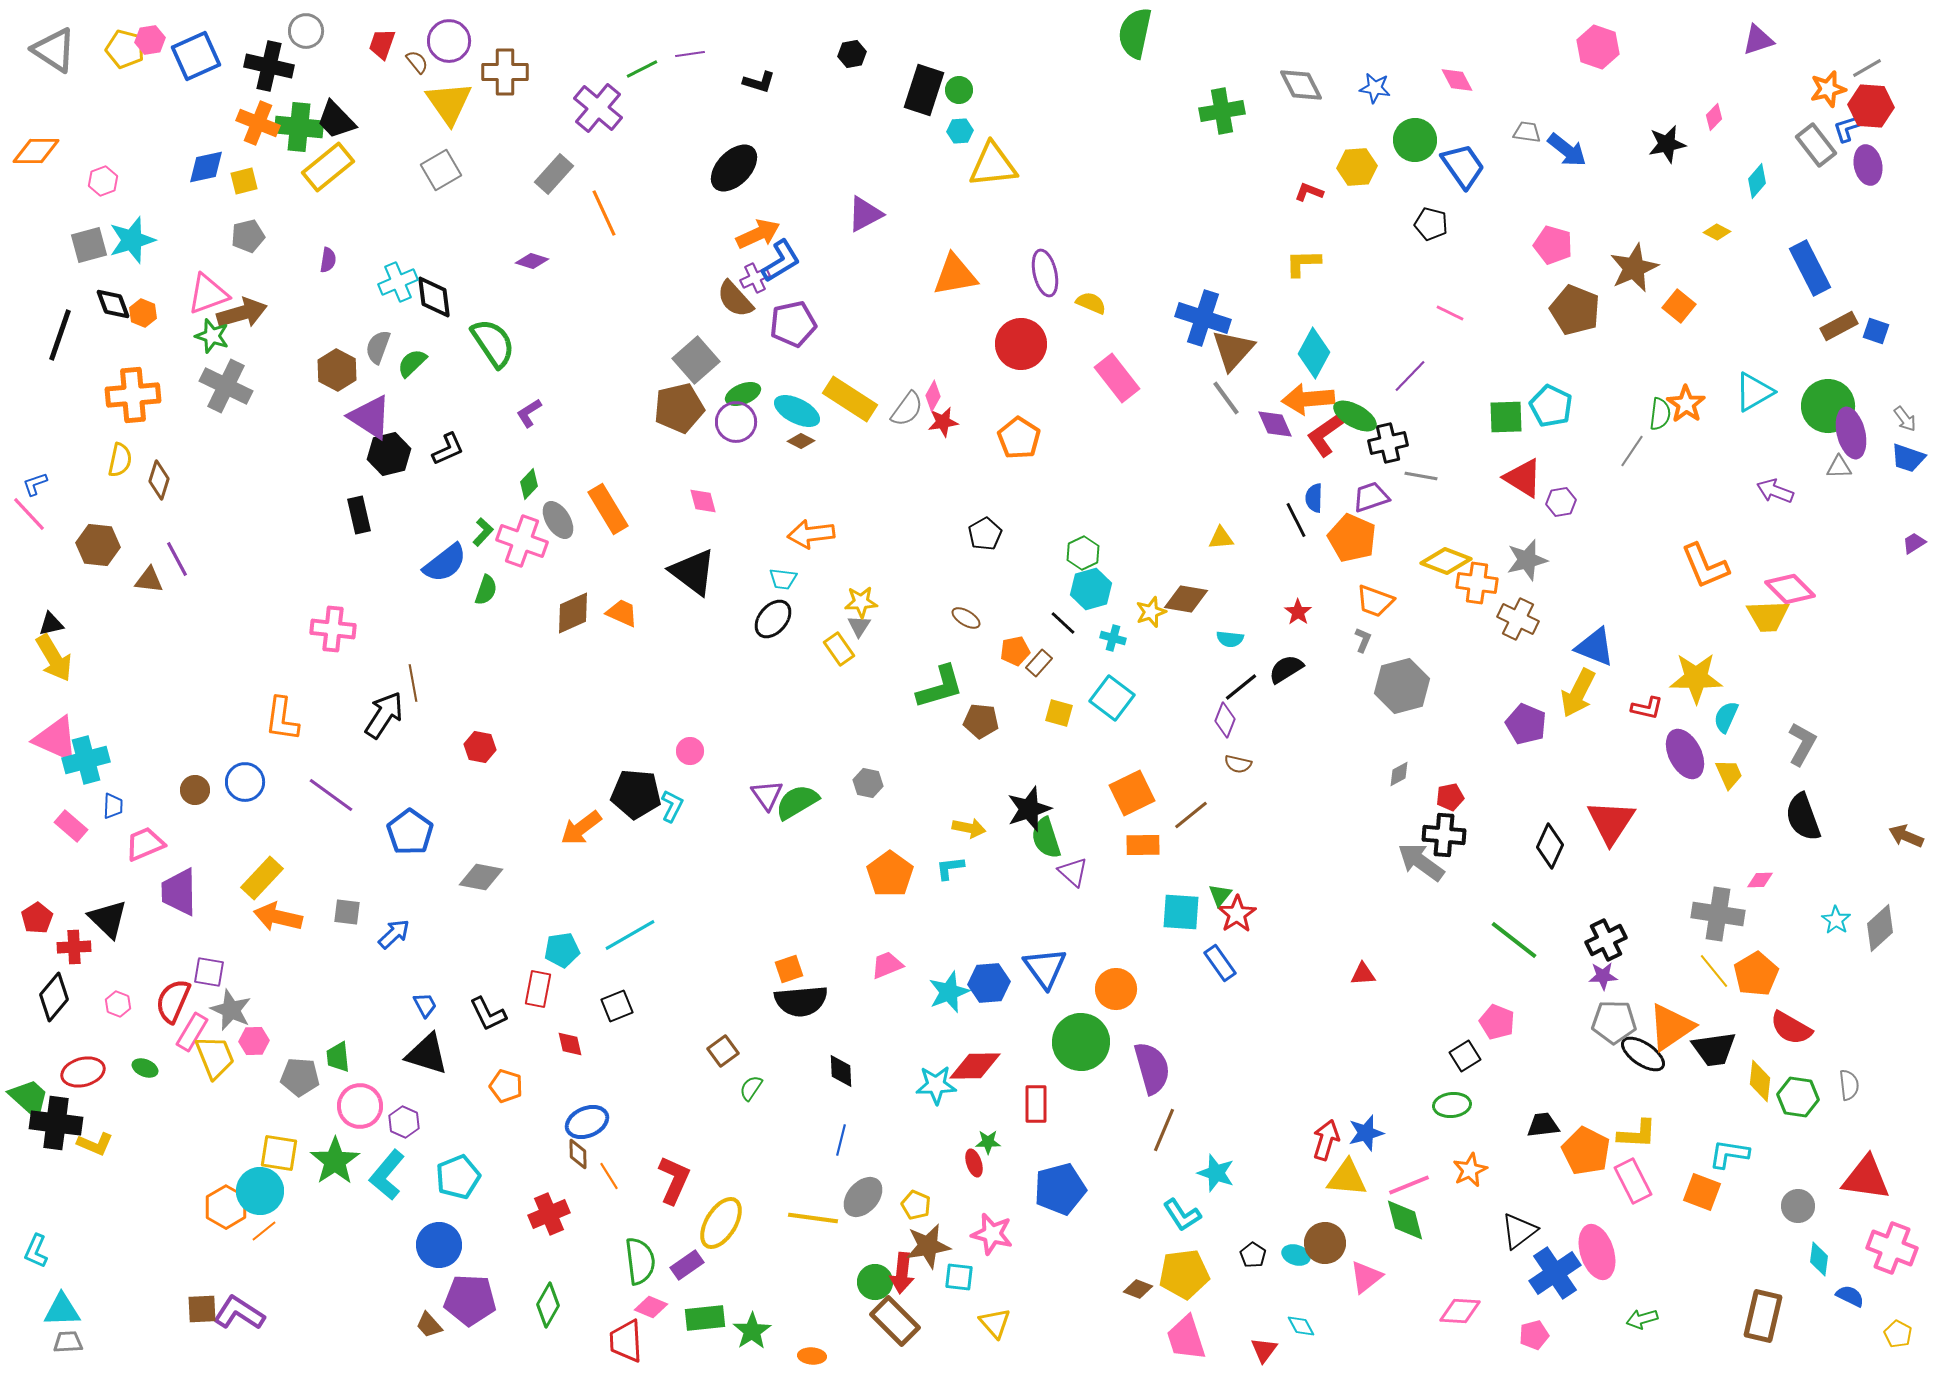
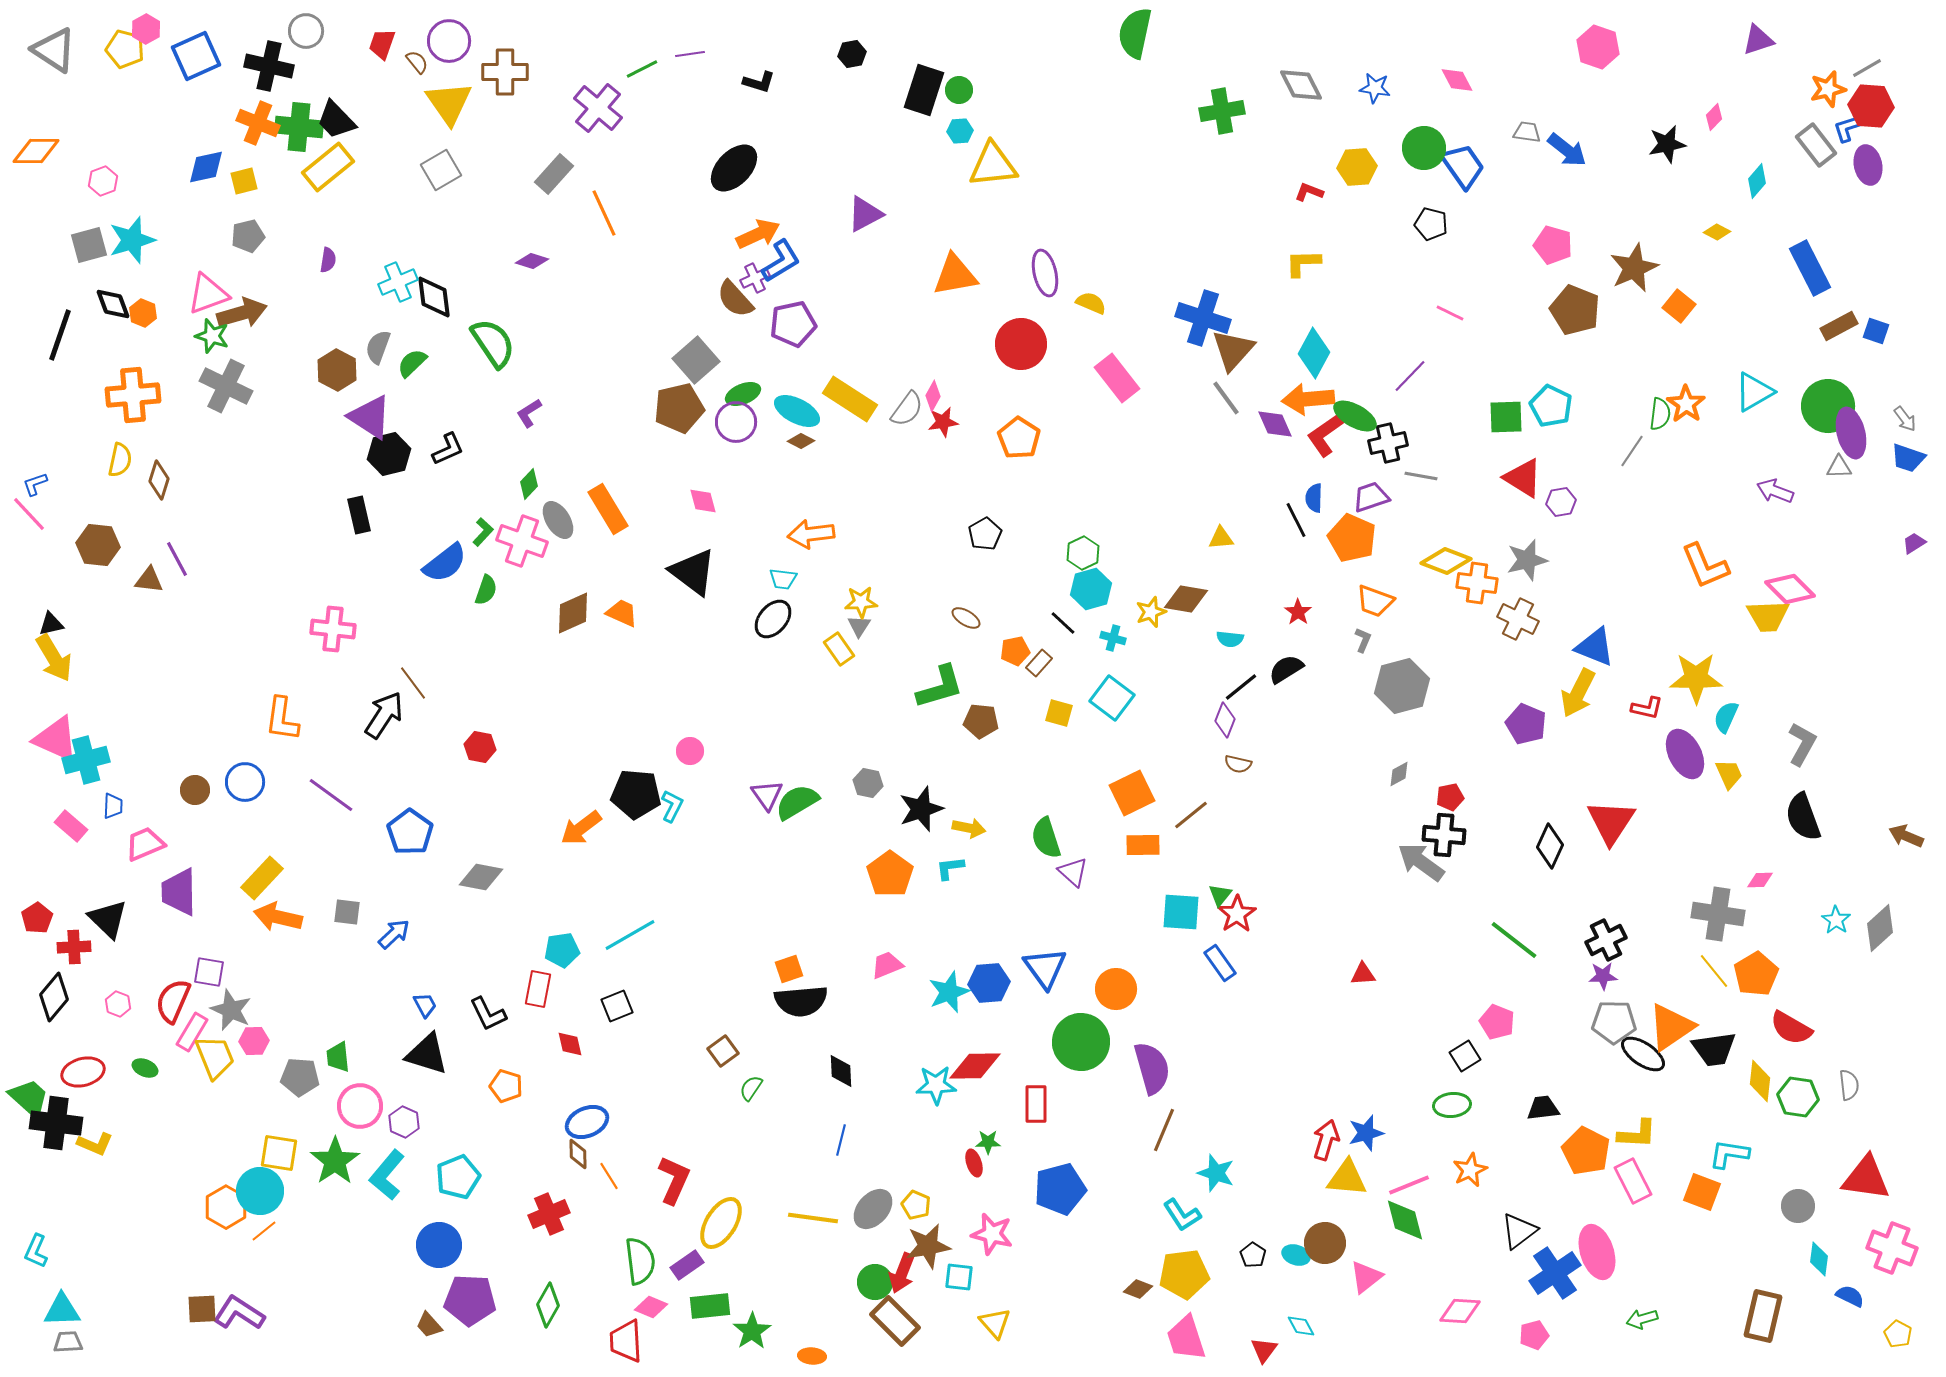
pink hexagon at (150, 40): moved 4 px left, 11 px up; rotated 20 degrees counterclockwise
green circle at (1415, 140): moved 9 px right, 8 px down
brown line at (413, 683): rotated 27 degrees counterclockwise
black star at (1029, 809): moved 108 px left
black trapezoid at (1543, 1125): moved 17 px up
gray ellipse at (863, 1197): moved 10 px right, 12 px down
red arrow at (902, 1273): rotated 15 degrees clockwise
green rectangle at (705, 1318): moved 5 px right, 12 px up
